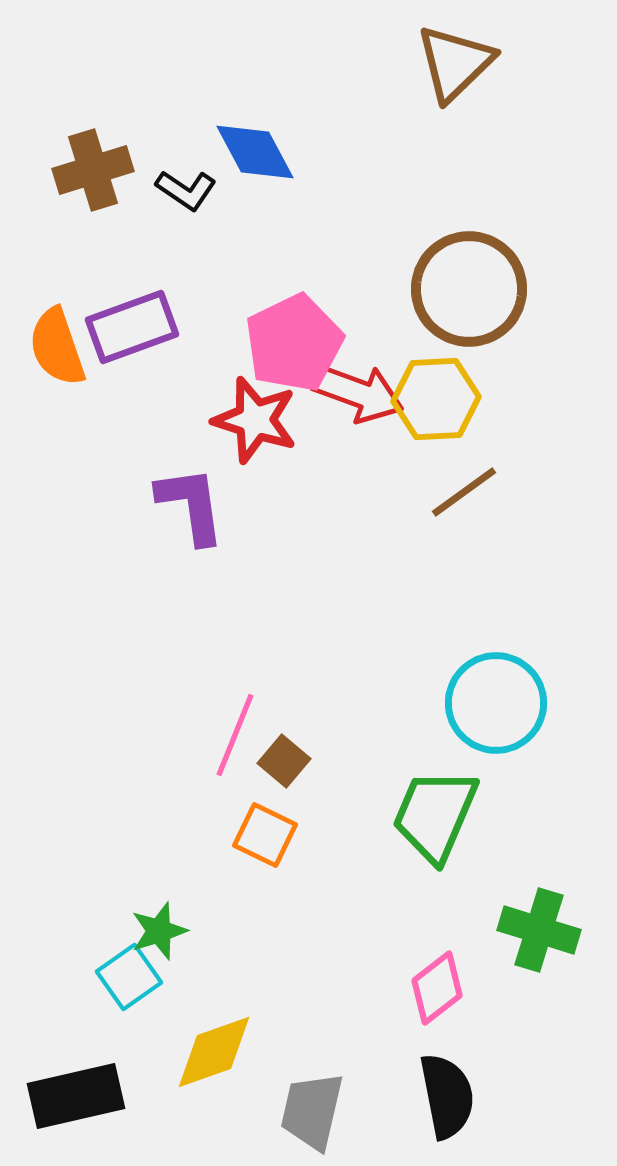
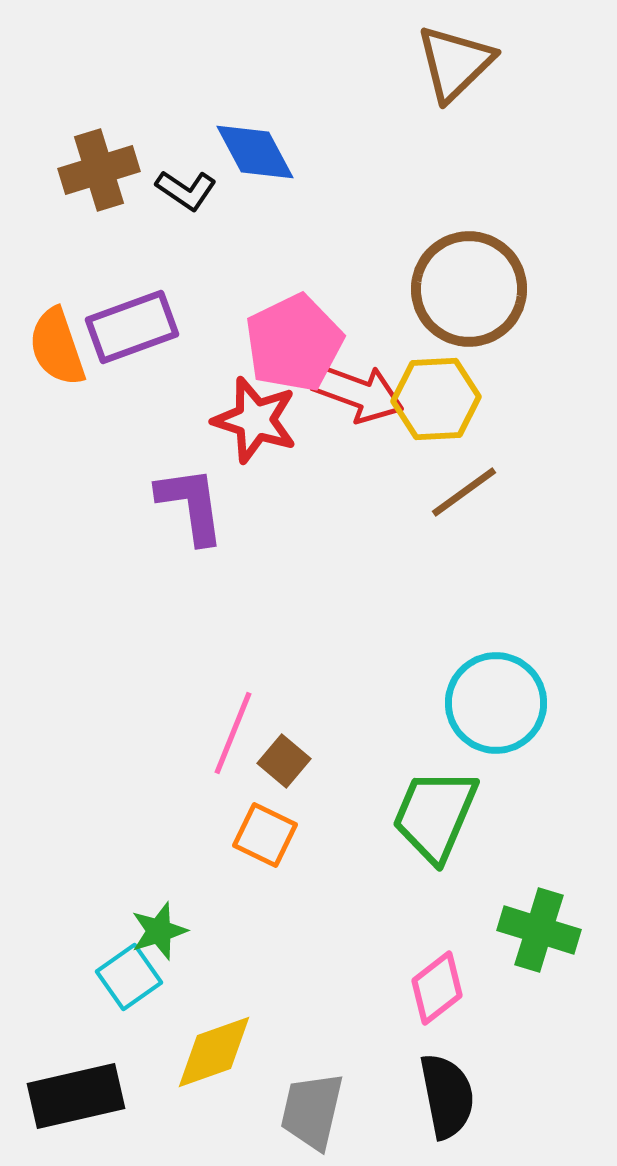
brown cross: moved 6 px right
pink line: moved 2 px left, 2 px up
